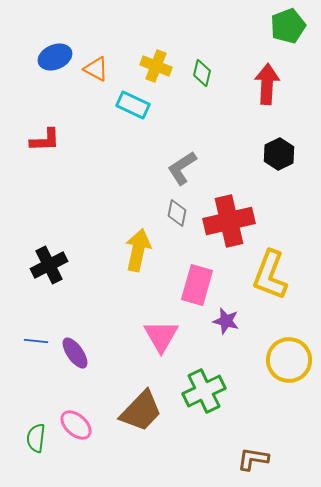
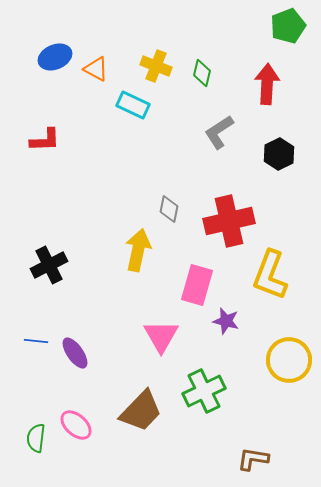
gray L-shape: moved 37 px right, 36 px up
gray diamond: moved 8 px left, 4 px up
